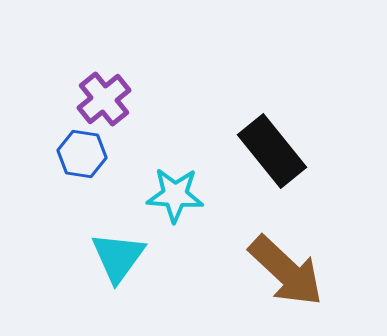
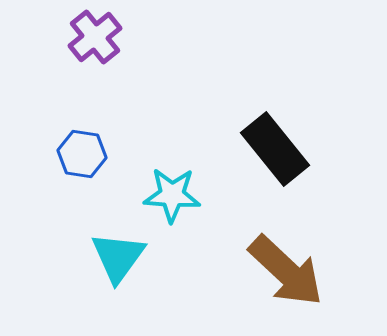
purple cross: moved 9 px left, 62 px up
black rectangle: moved 3 px right, 2 px up
cyan star: moved 3 px left
